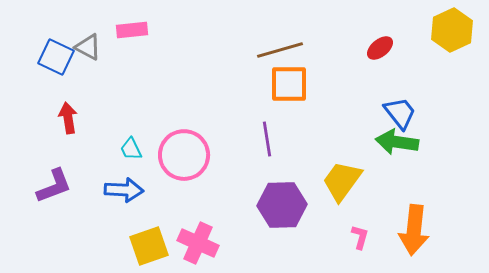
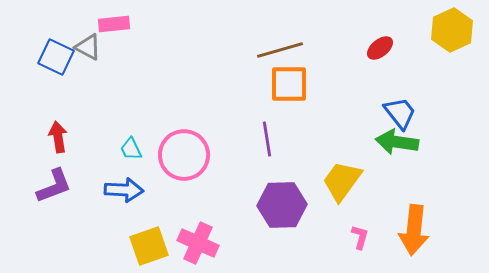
pink rectangle: moved 18 px left, 6 px up
red arrow: moved 10 px left, 19 px down
